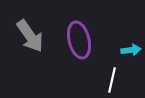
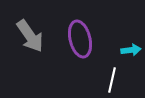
purple ellipse: moved 1 px right, 1 px up
